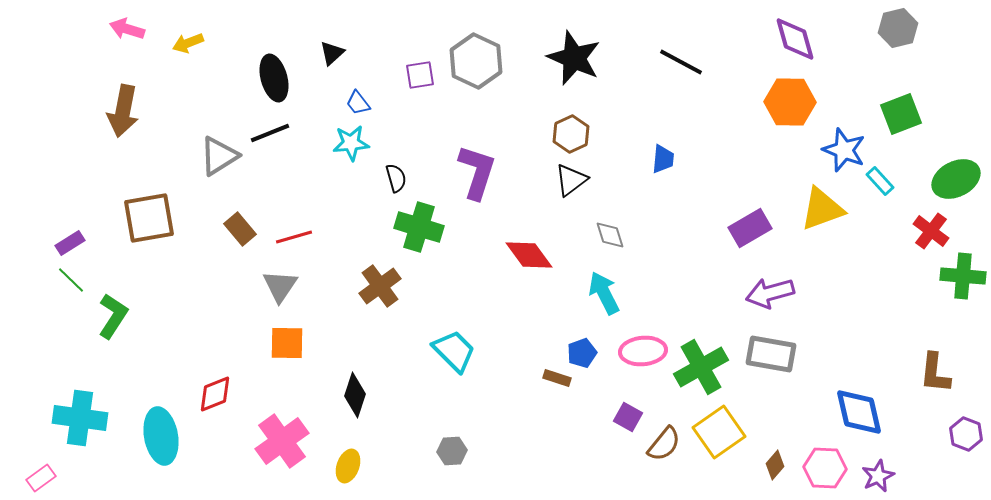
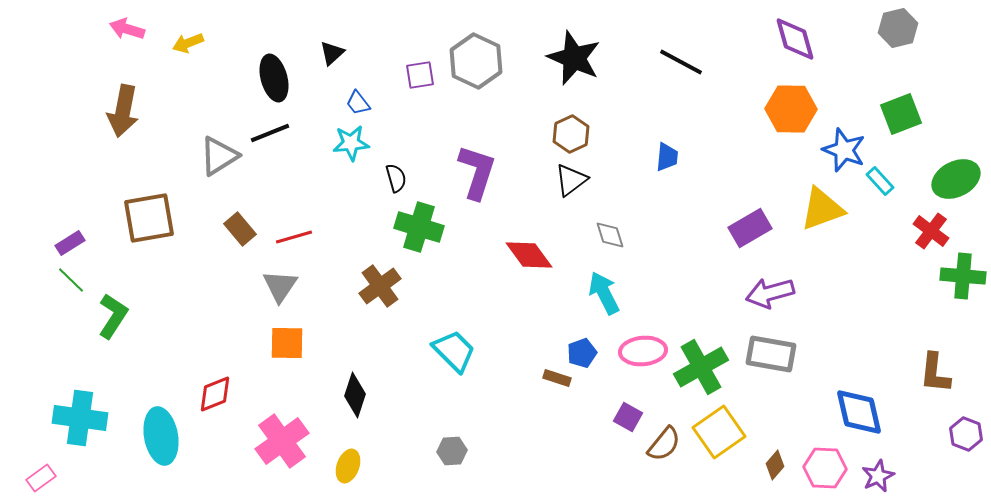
orange hexagon at (790, 102): moved 1 px right, 7 px down
blue trapezoid at (663, 159): moved 4 px right, 2 px up
